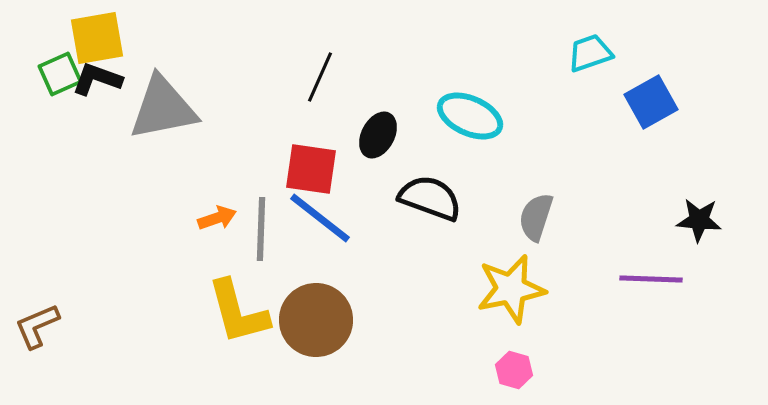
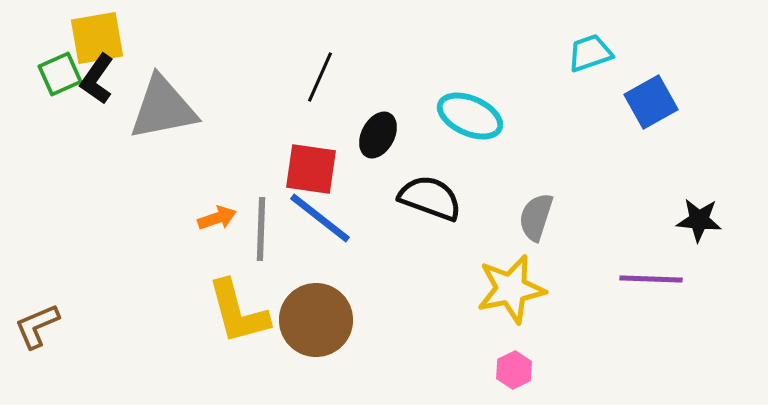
black L-shape: rotated 75 degrees counterclockwise
pink hexagon: rotated 18 degrees clockwise
